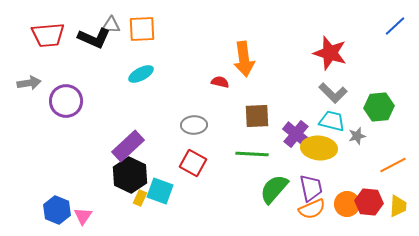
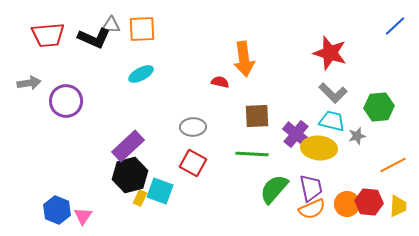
gray ellipse: moved 1 px left, 2 px down
black hexagon: rotated 20 degrees clockwise
